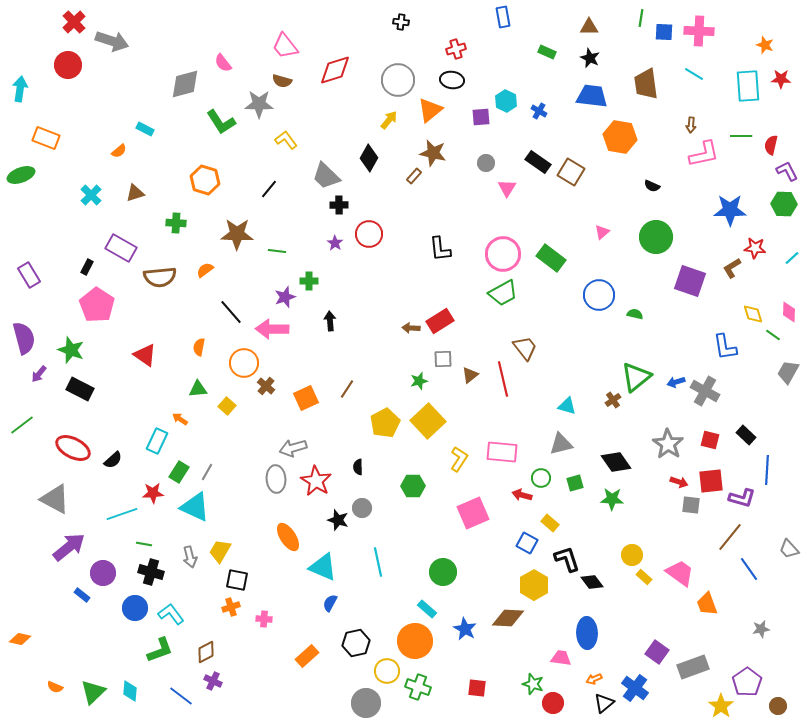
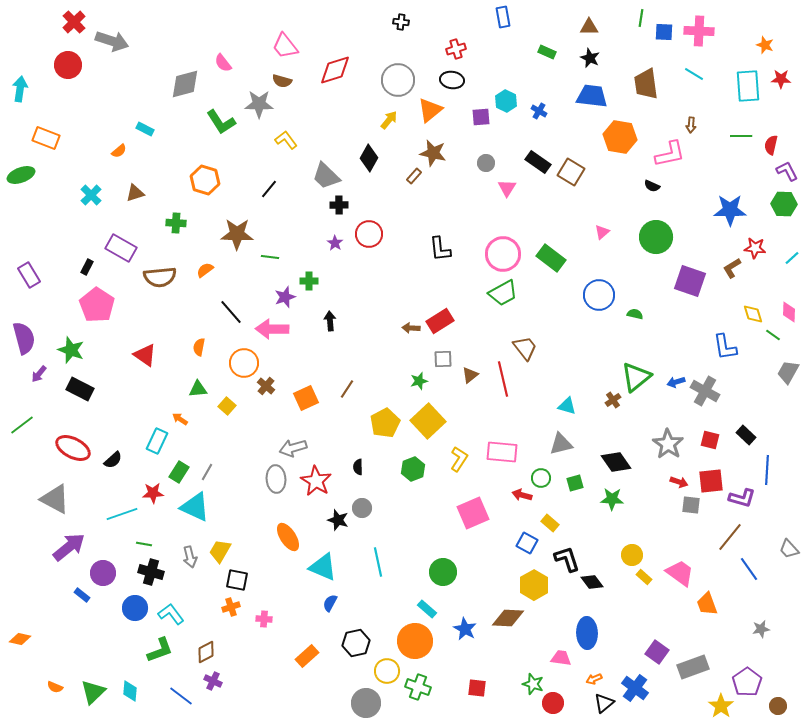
pink L-shape at (704, 154): moved 34 px left
green line at (277, 251): moved 7 px left, 6 px down
green hexagon at (413, 486): moved 17 px up; rotated 20 degrees counterclockwise
